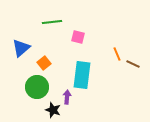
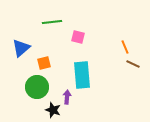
orange line: moved 8 px right, 7 px up
orange square: rotated 24 degrees clockwise
cyan rectangle: rotated 12 degrees counterclockwise
